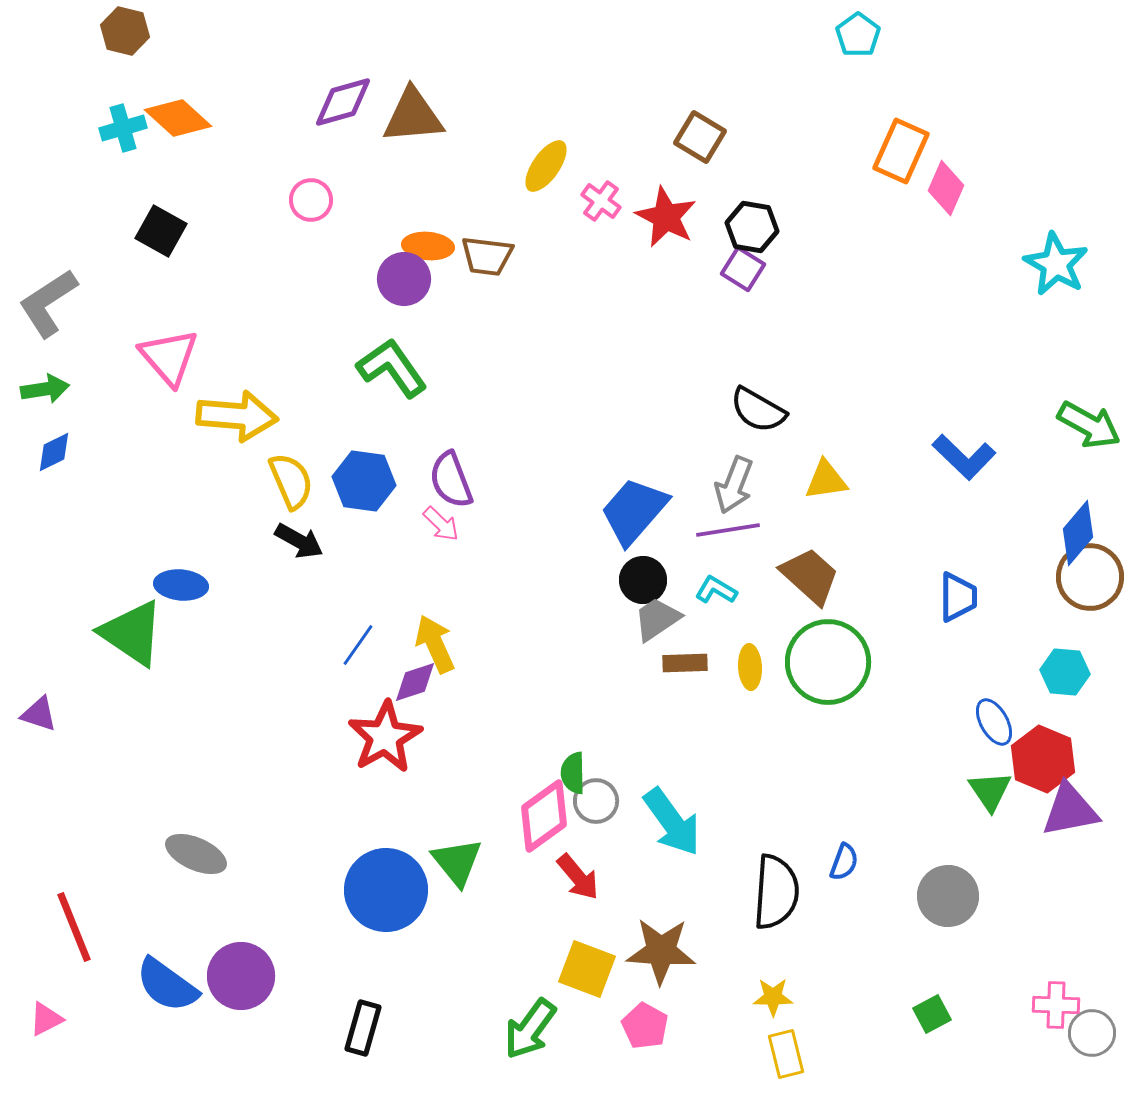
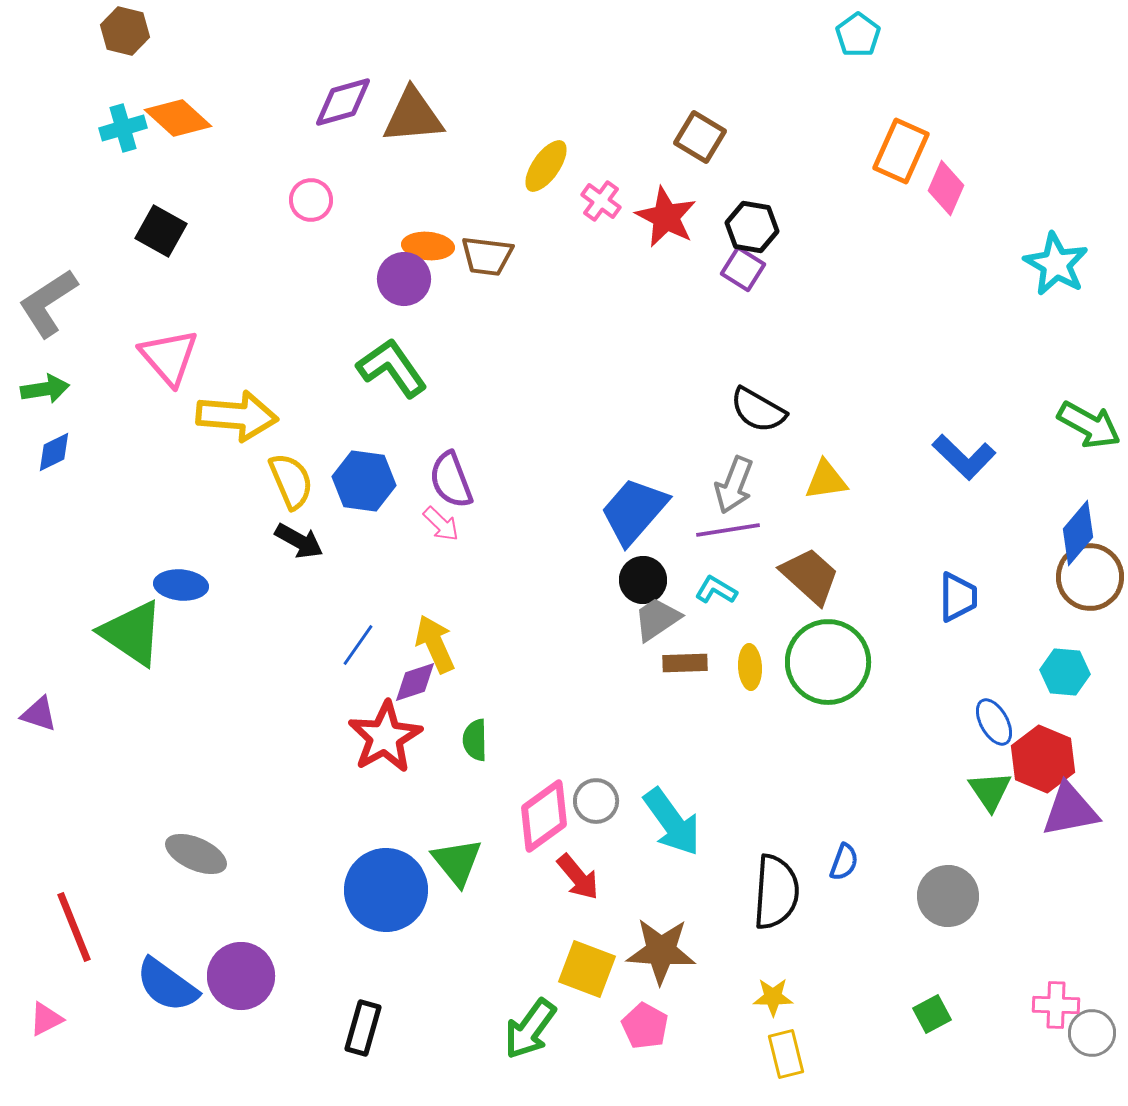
green semicircle at (573, 773): moved 98 px left, 33 px up
